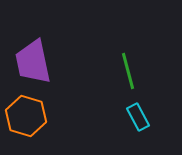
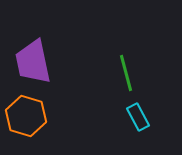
green line: moved 2 px left, 2 px down
